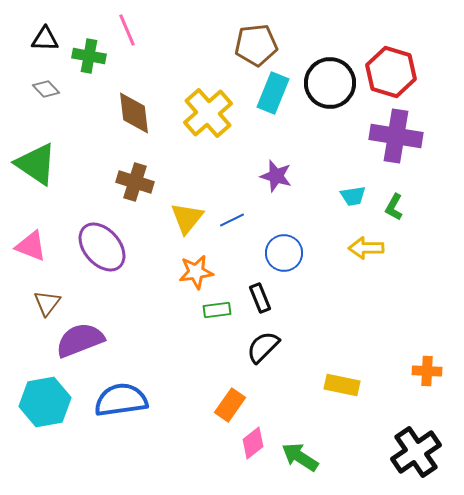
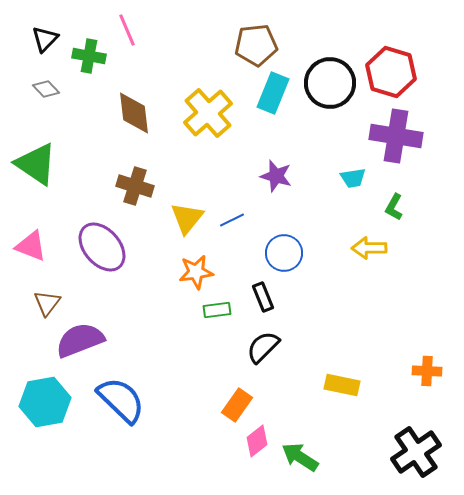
black triangle: rotated 48 degrees counterclockwise
brown cross: moved 4 px down
cyan trapezoid: moved 18 px up
yellow arrow: moved 3 px right
black rectangle: moved 3 px right, 1 px up
blue semicircle: rotated 52 degrees clockwise
orange rectangle: moved 7 px right
pink diamond: moved 4 px right, 2 px up
